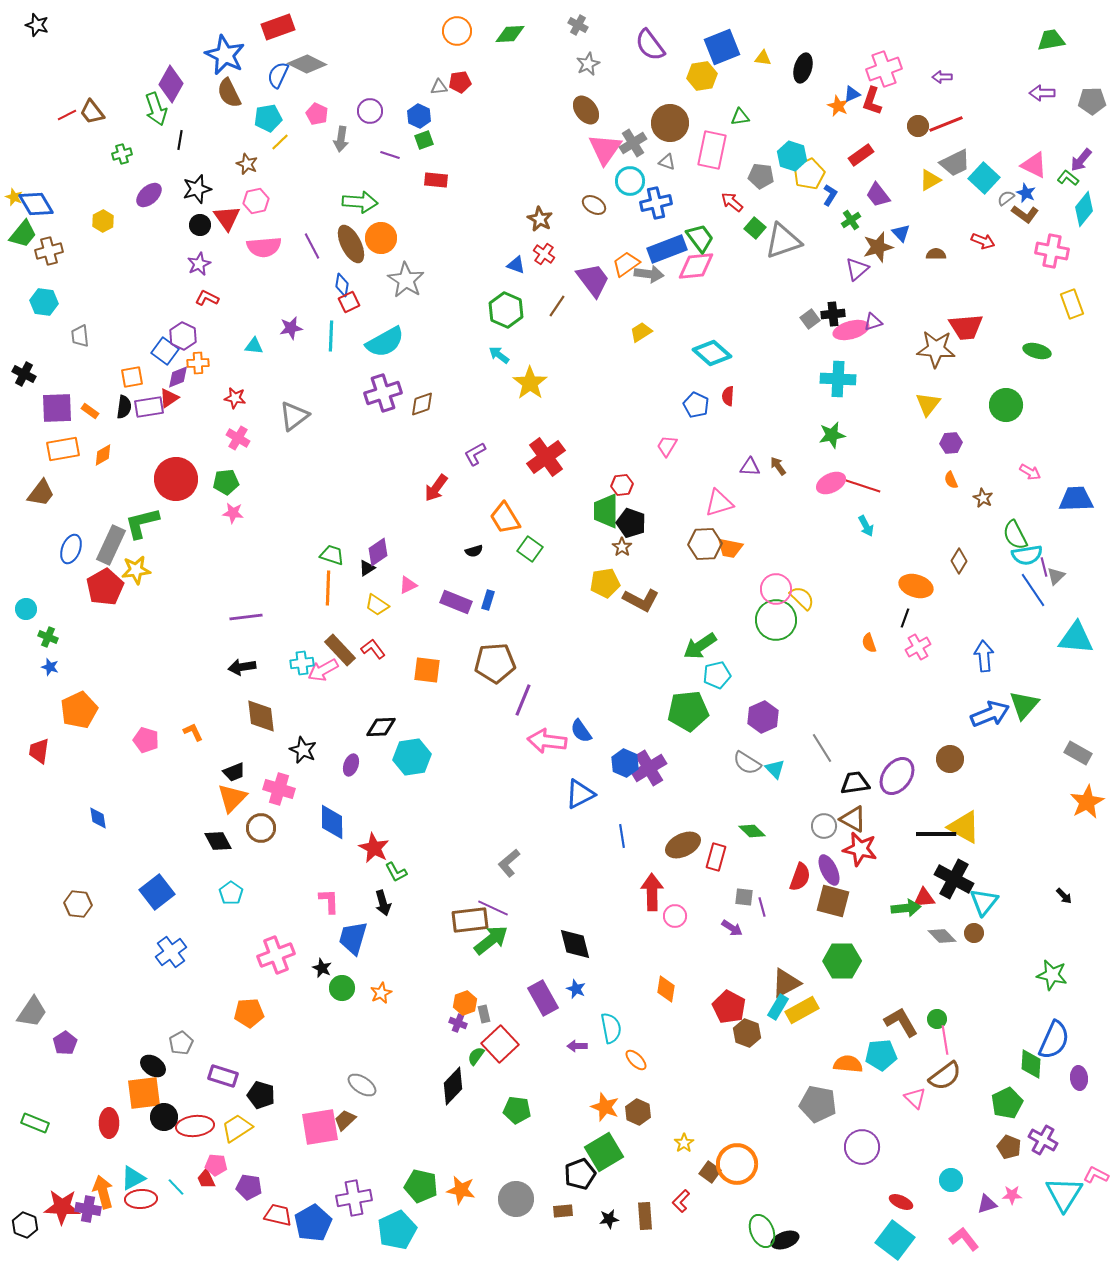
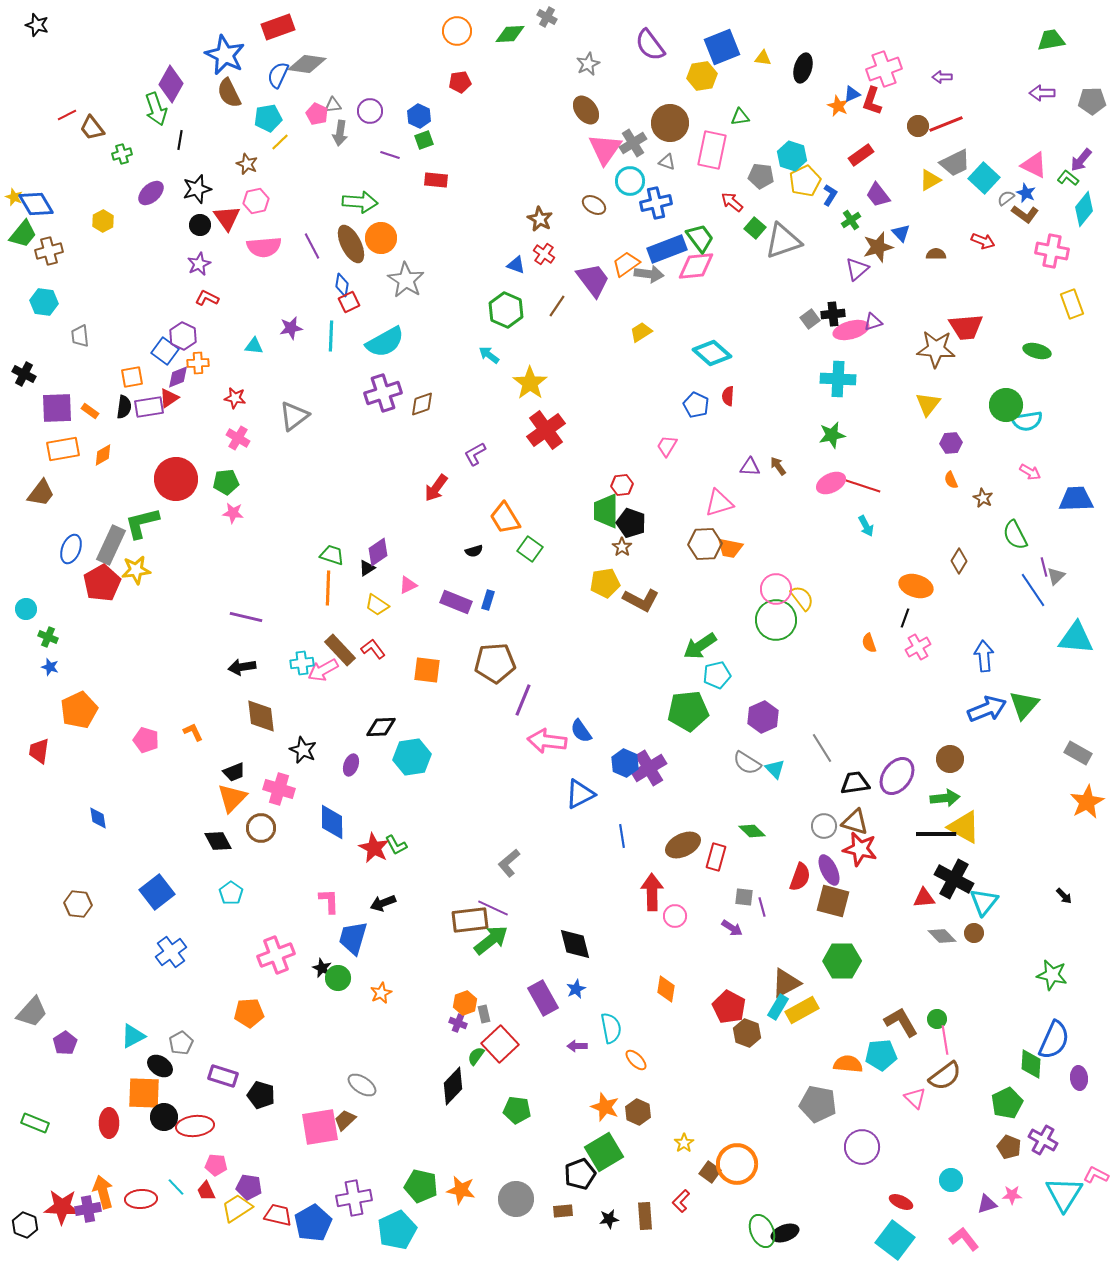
gray cross at (578, 25): moved 31 px left, 8 px up
gray diamond at (307, 64): rotated 18 degrees counterclockwise
gray triangle at (439, 87): moved 106 px left, 18 px down
brown trapezoid at (92, 112): moved 16 px down
gray arrow at (341, 139): moved 1 px left, 6 px up
yellow pentagon at (809, 174): moved 4 px left, 7 px down
purple ellipse at (149, 195): moved 2 px right, 2 px up
cyan arrow at (499, 355): moved 10 px left
red cross at (546, 457): moved 27 px up
cyan semicircle at (1027, 555): moved 134 px up
red pentagon at (105, 587): moved 3 px left, 4 px up
yellow semicircle at (802, 598): rotated 8 degrees clockwise
purple line at (246, 617): rotated 20 degrees clockwise
blue arrow at (990, 714): moved 3 px left, 5 px up
brown triangle at (853, 819): moved 2 px right, 3 px down; rotated 12 degrees counterclockwise
green L-shape at (396, 872): moved 27 px up
black arrow at (383, 903): rotated 85 degrees clockwise
green arrow at (906, 908): moved 39 px right, 110 px up
green circle at (342, 988): moved 4 px left, 10 px up
blue star at (576, 989): rotated 24 degrees clockwise
gray trapezoid at (32, 1012): rotated 8 degrees clockwise
black ellipse at (153, 1066): moved 7 px right
orange square at (144, 1093): rotated 9 degrees clockwise
yellow trapezoid at (237, 1128): moved 80 px down
cyan triangle at (133, 1178): moved 142 px up
red trapezoid at (206, 1179): moved 12 px down
purple cross at (88, 1209): rotated 20 degrees counterclockwise
black ellipse at (785, 1240): moved 7 px up
